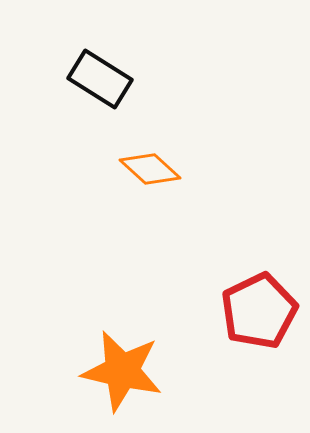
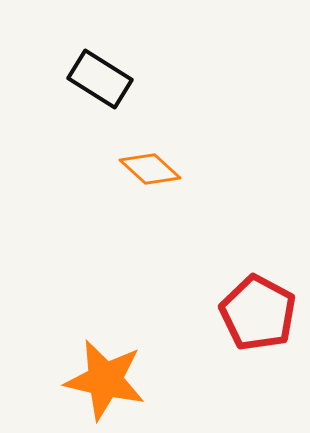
red pentagon: moved 1 px left, 2 px down; rotated 18 degrees counterclockwise
orange star: moved 17 px left, 9 px down
